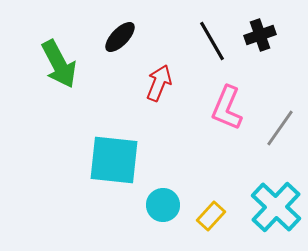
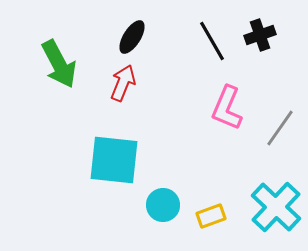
black ellipse: moved 12 px right; rotated 12 degrees counterclockwise
red arrow: moved 36 px left
yellow rectangle: rotated 28 degrees clockwise
